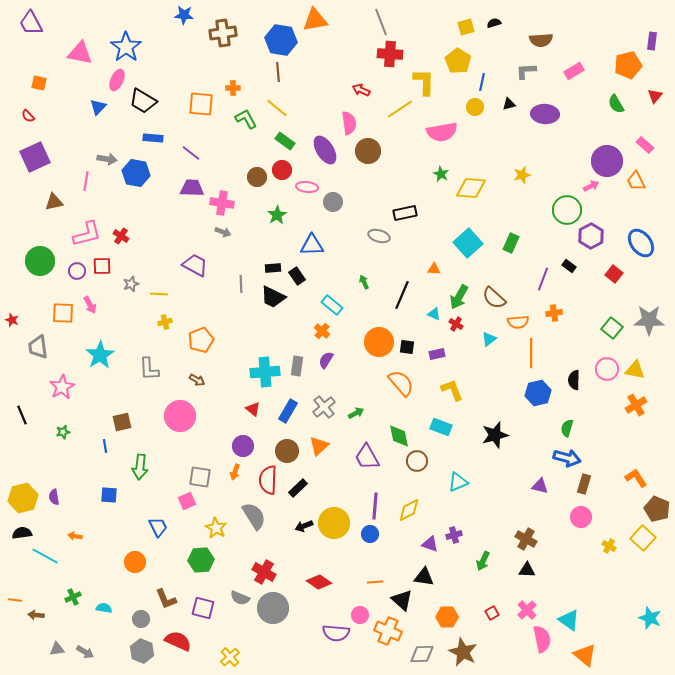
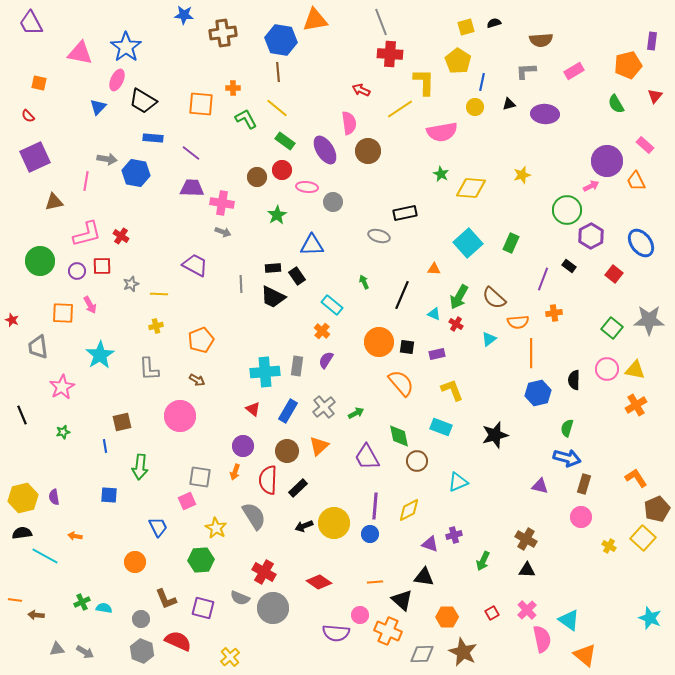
yellow cross at (165, 322): moved 9 px left, 4 px down
brown pentagon at (657, 509): rotated 25 degrees clockwise
green cross at (73, 597): moved 9 px right, 5 px down
